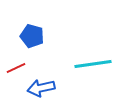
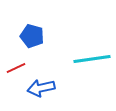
cyan line: moved 1 px left, 5 px up
